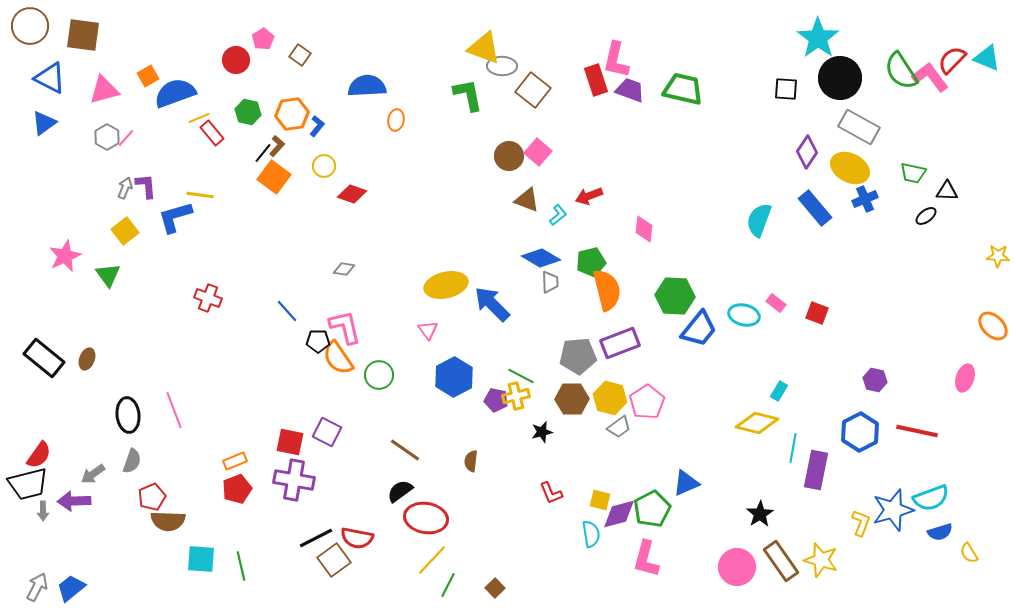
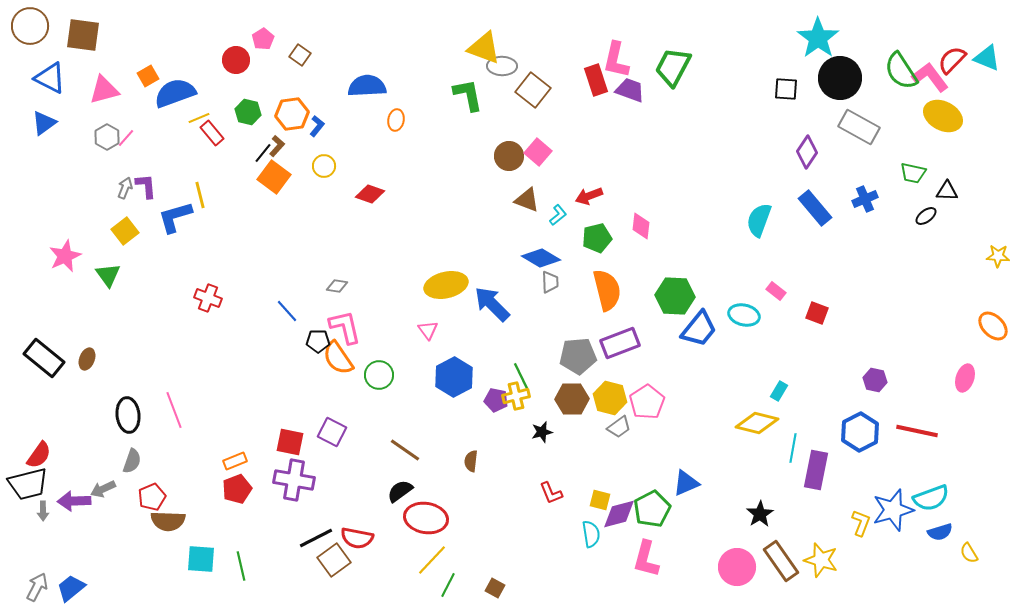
green trapezoid at (683, 89): moved 10 px left, 22 px up; rotated 75 degrees counterclockwise
yellow ellipse at (850, 168): moved 93 px right, 52 px up
red diamond at (352, 194): moved 18 px right
yellow line at (200, 195): rotated 68 degrees clockwise
pink diamond at (644, 229): moved 3 px left, 3 px up
green pentagon at (591, 262): moved 6 px right, 24 px up
gray diamond at (344, 269): moved 7 px left, 17 px down
pink rectangle at (776, 303): moved 12 px up
green line at (521, 376): rotated 36 degrees clockwise
purple square at (327, 432): moved 5 px right
gray arrow at (93, 474): moved 10 px right, 15 px down; rotated 10 degrees clockwise
brown square at (495, 588): rotated 18 degrees counterclockwise
